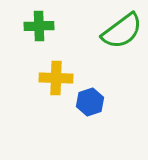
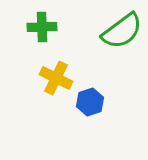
green cross: moved 3 px right, 1 px down
yellow cross: rotated 24 degrees clockwise
